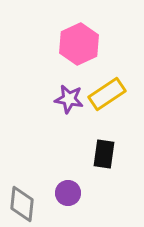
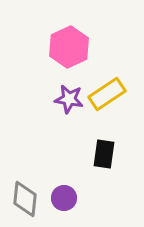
pink hexagon: moved 10 px left, 3 px down
purple circle: moved 4 px left, 5 px down
gray diamond: moved 3 px right, 5 px up
